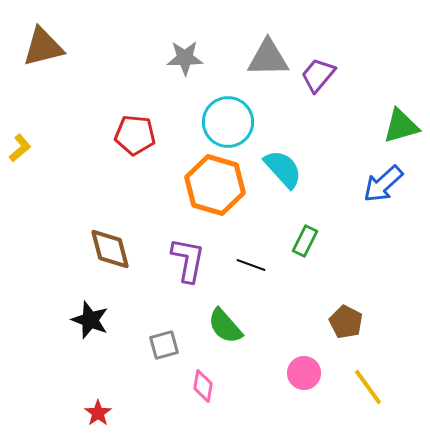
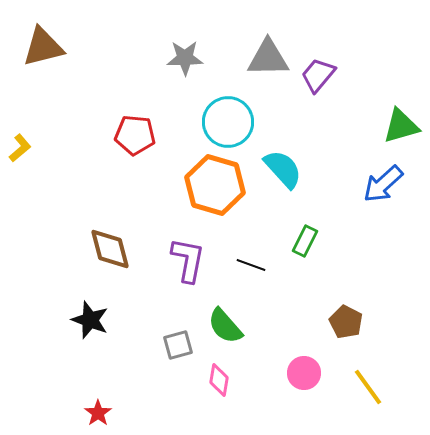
gray square: moved 14 px right
pink diamond: moved 16 px right, 6 px up
